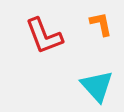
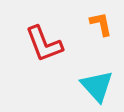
red L-shape: moved 8 px down
